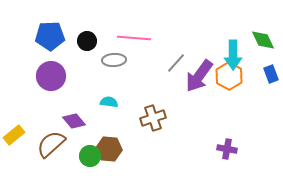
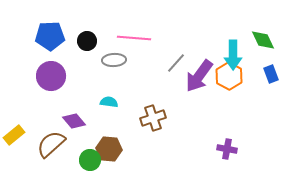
green circle: moved 4 px down
